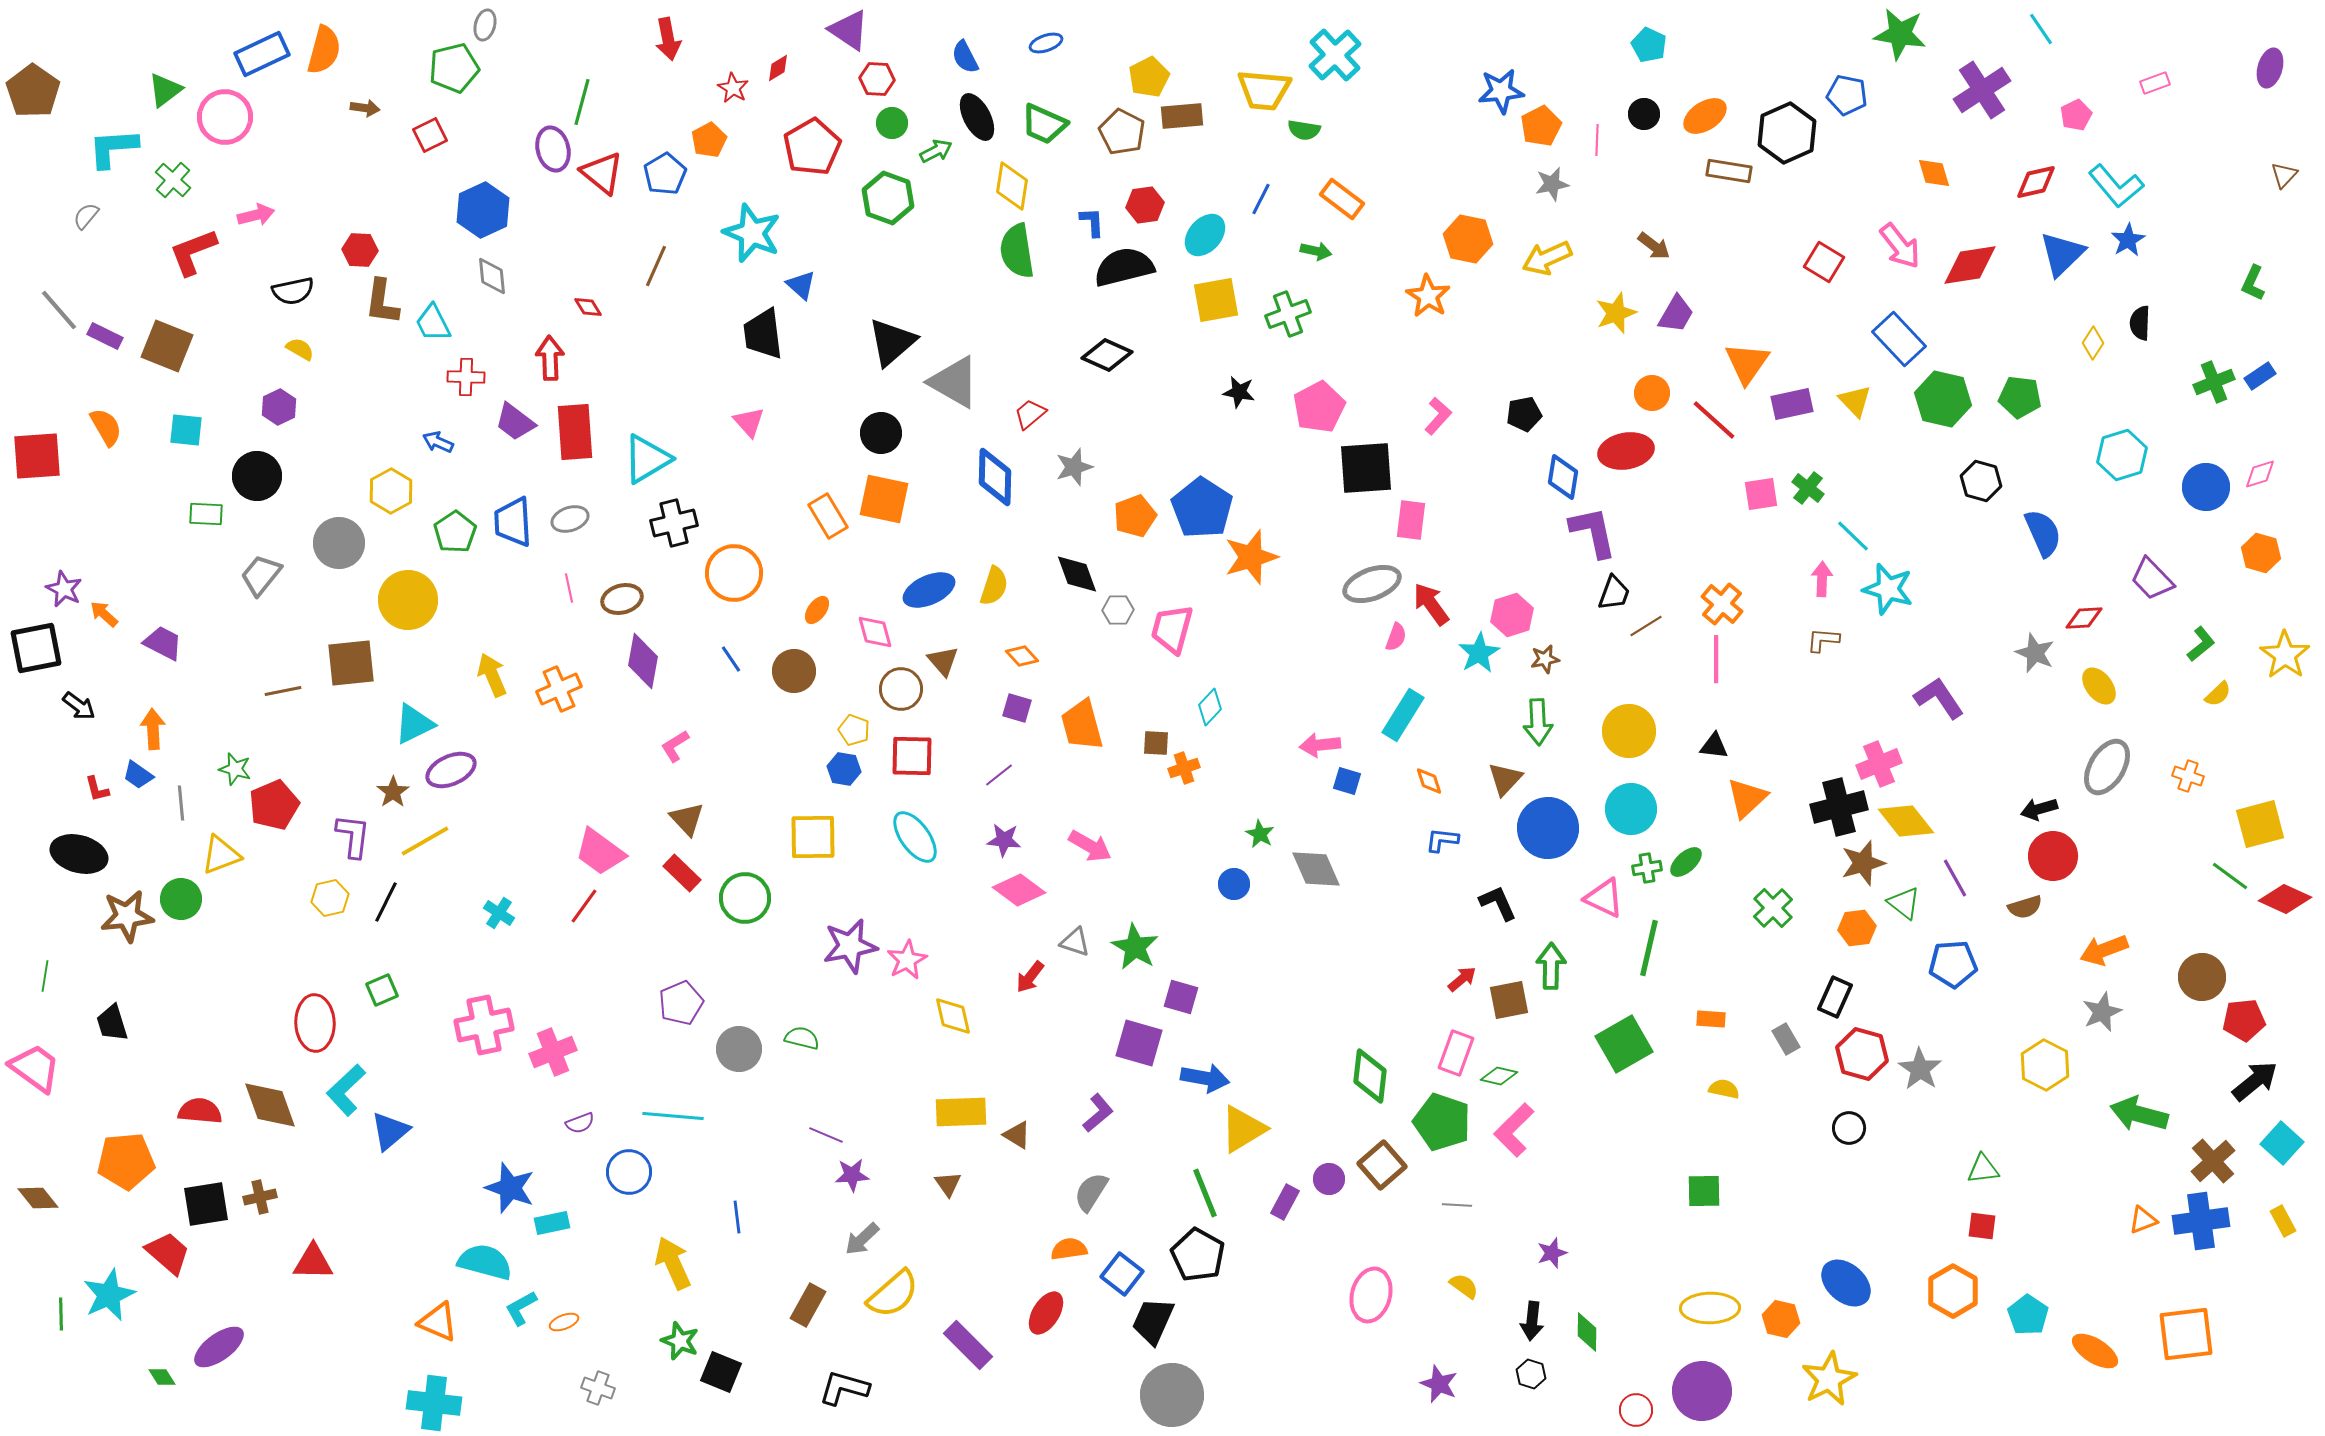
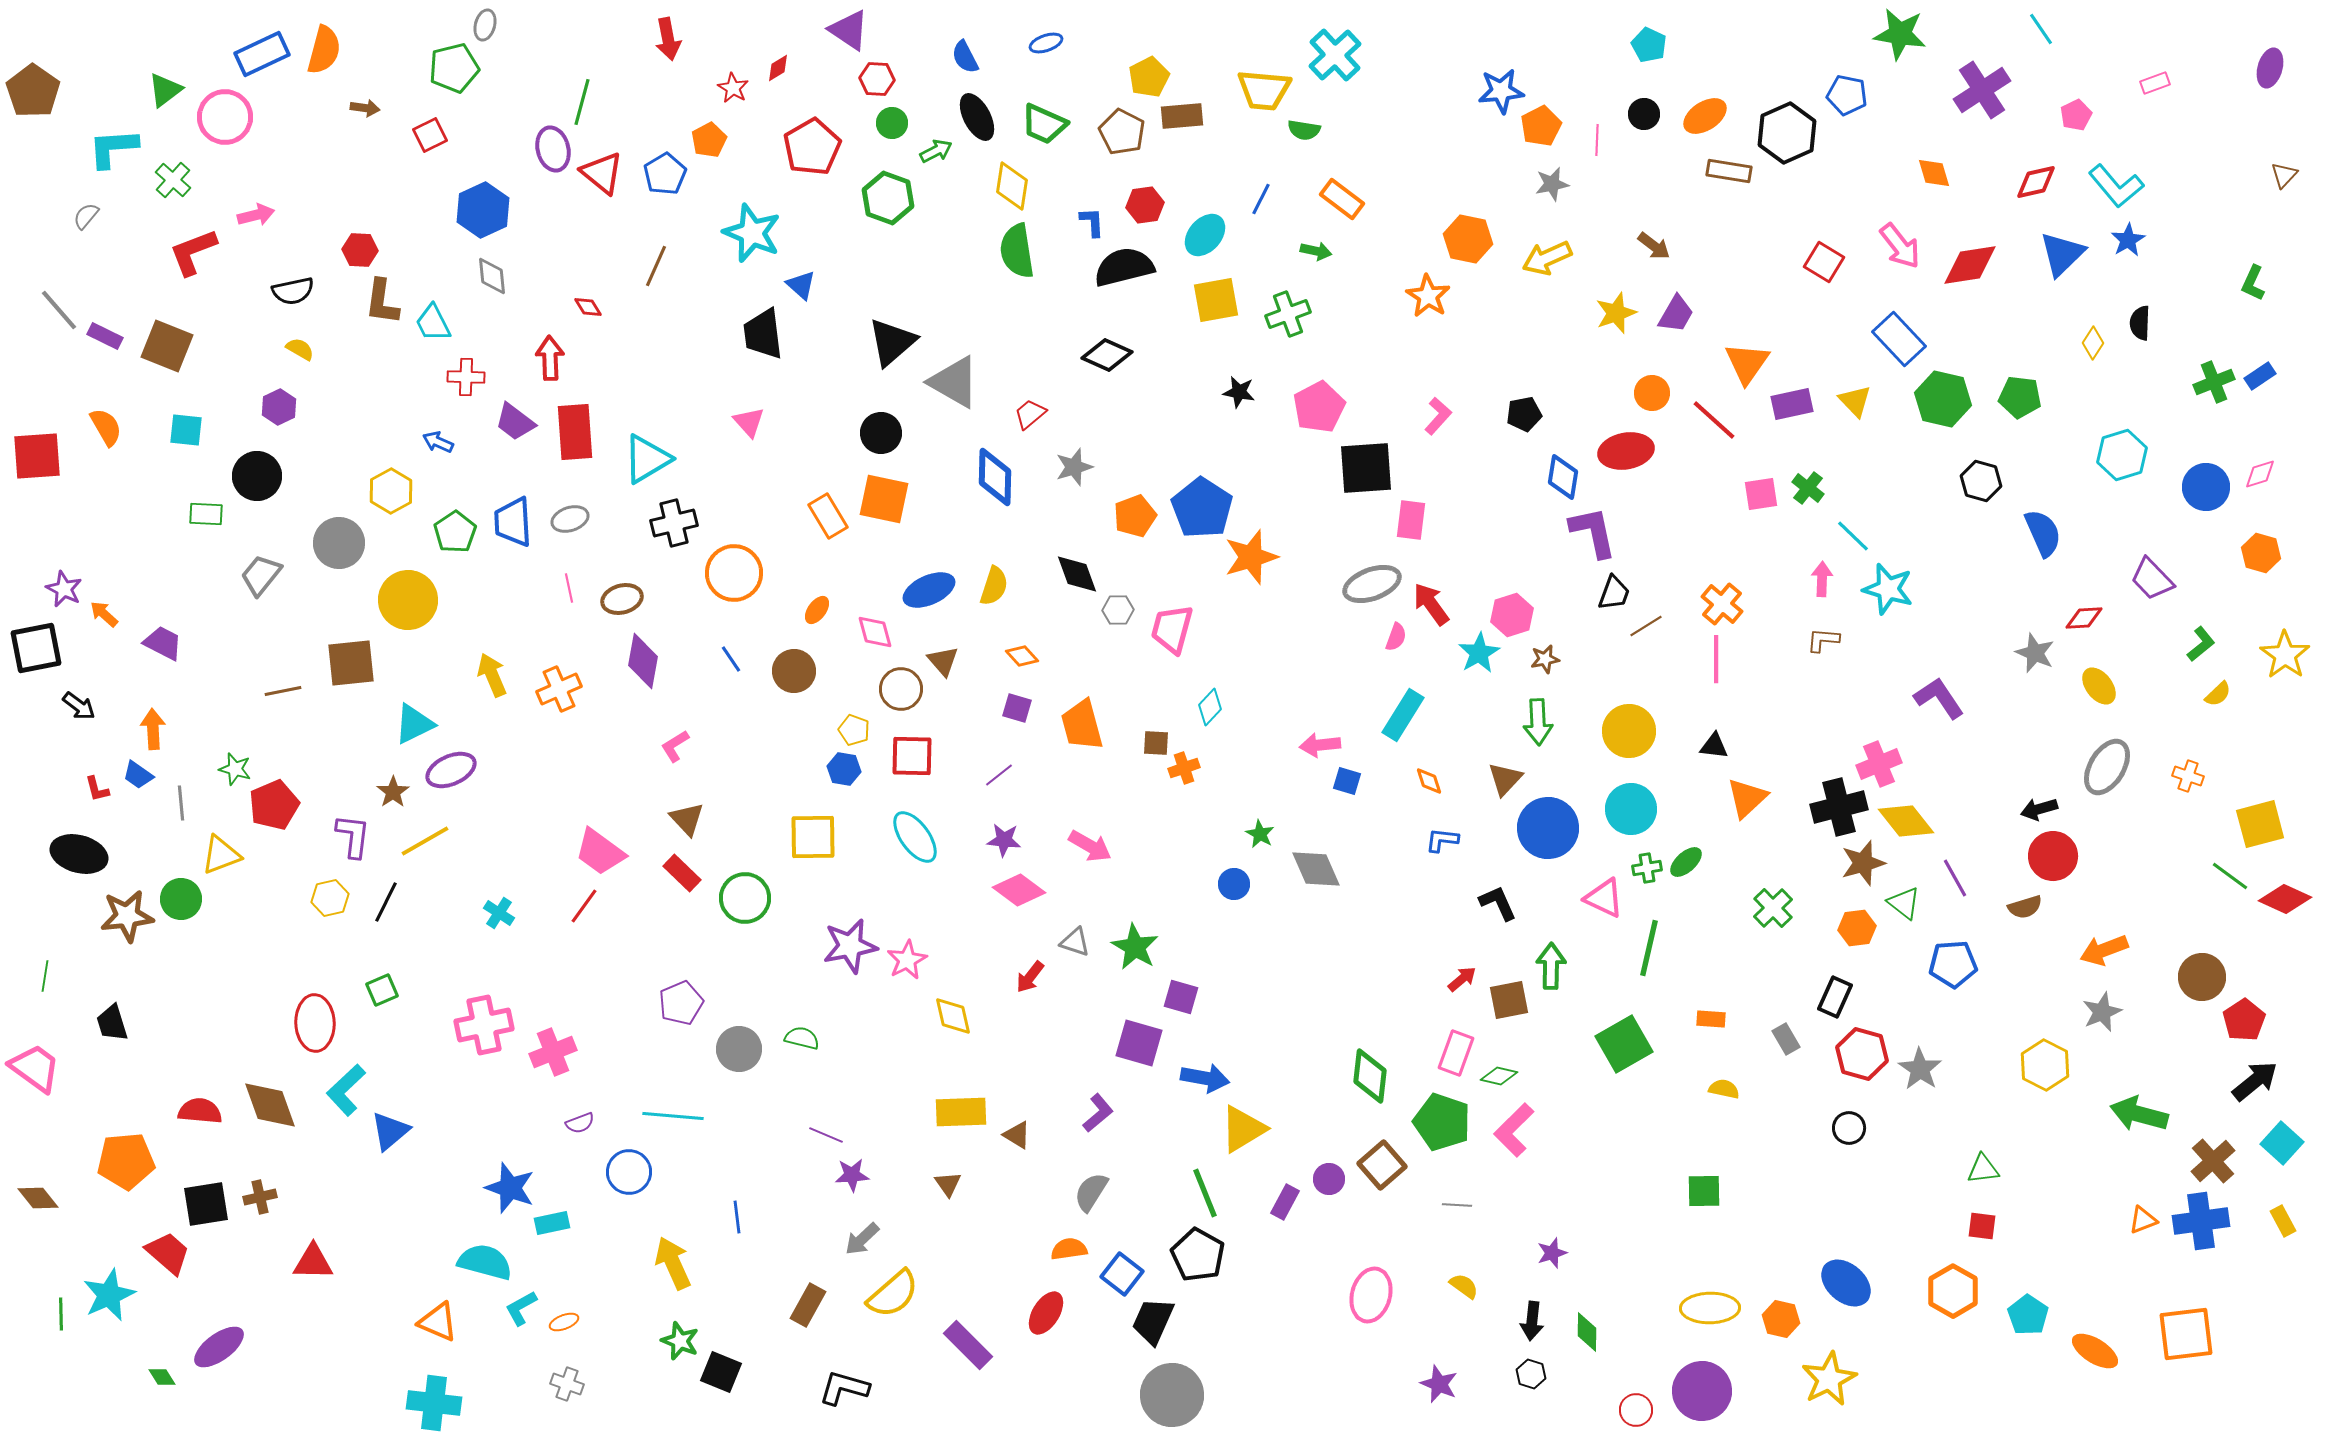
red pentagon at (2244, 1020): rotated 27 degrees counterclockwise
gray cross at (598, 1388): moved 31 px left, 4 px up
